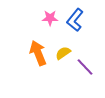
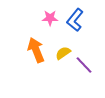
orange arrow: moved 2 px left, 3 px up
purple line: moved 1 px left, 2 px up
